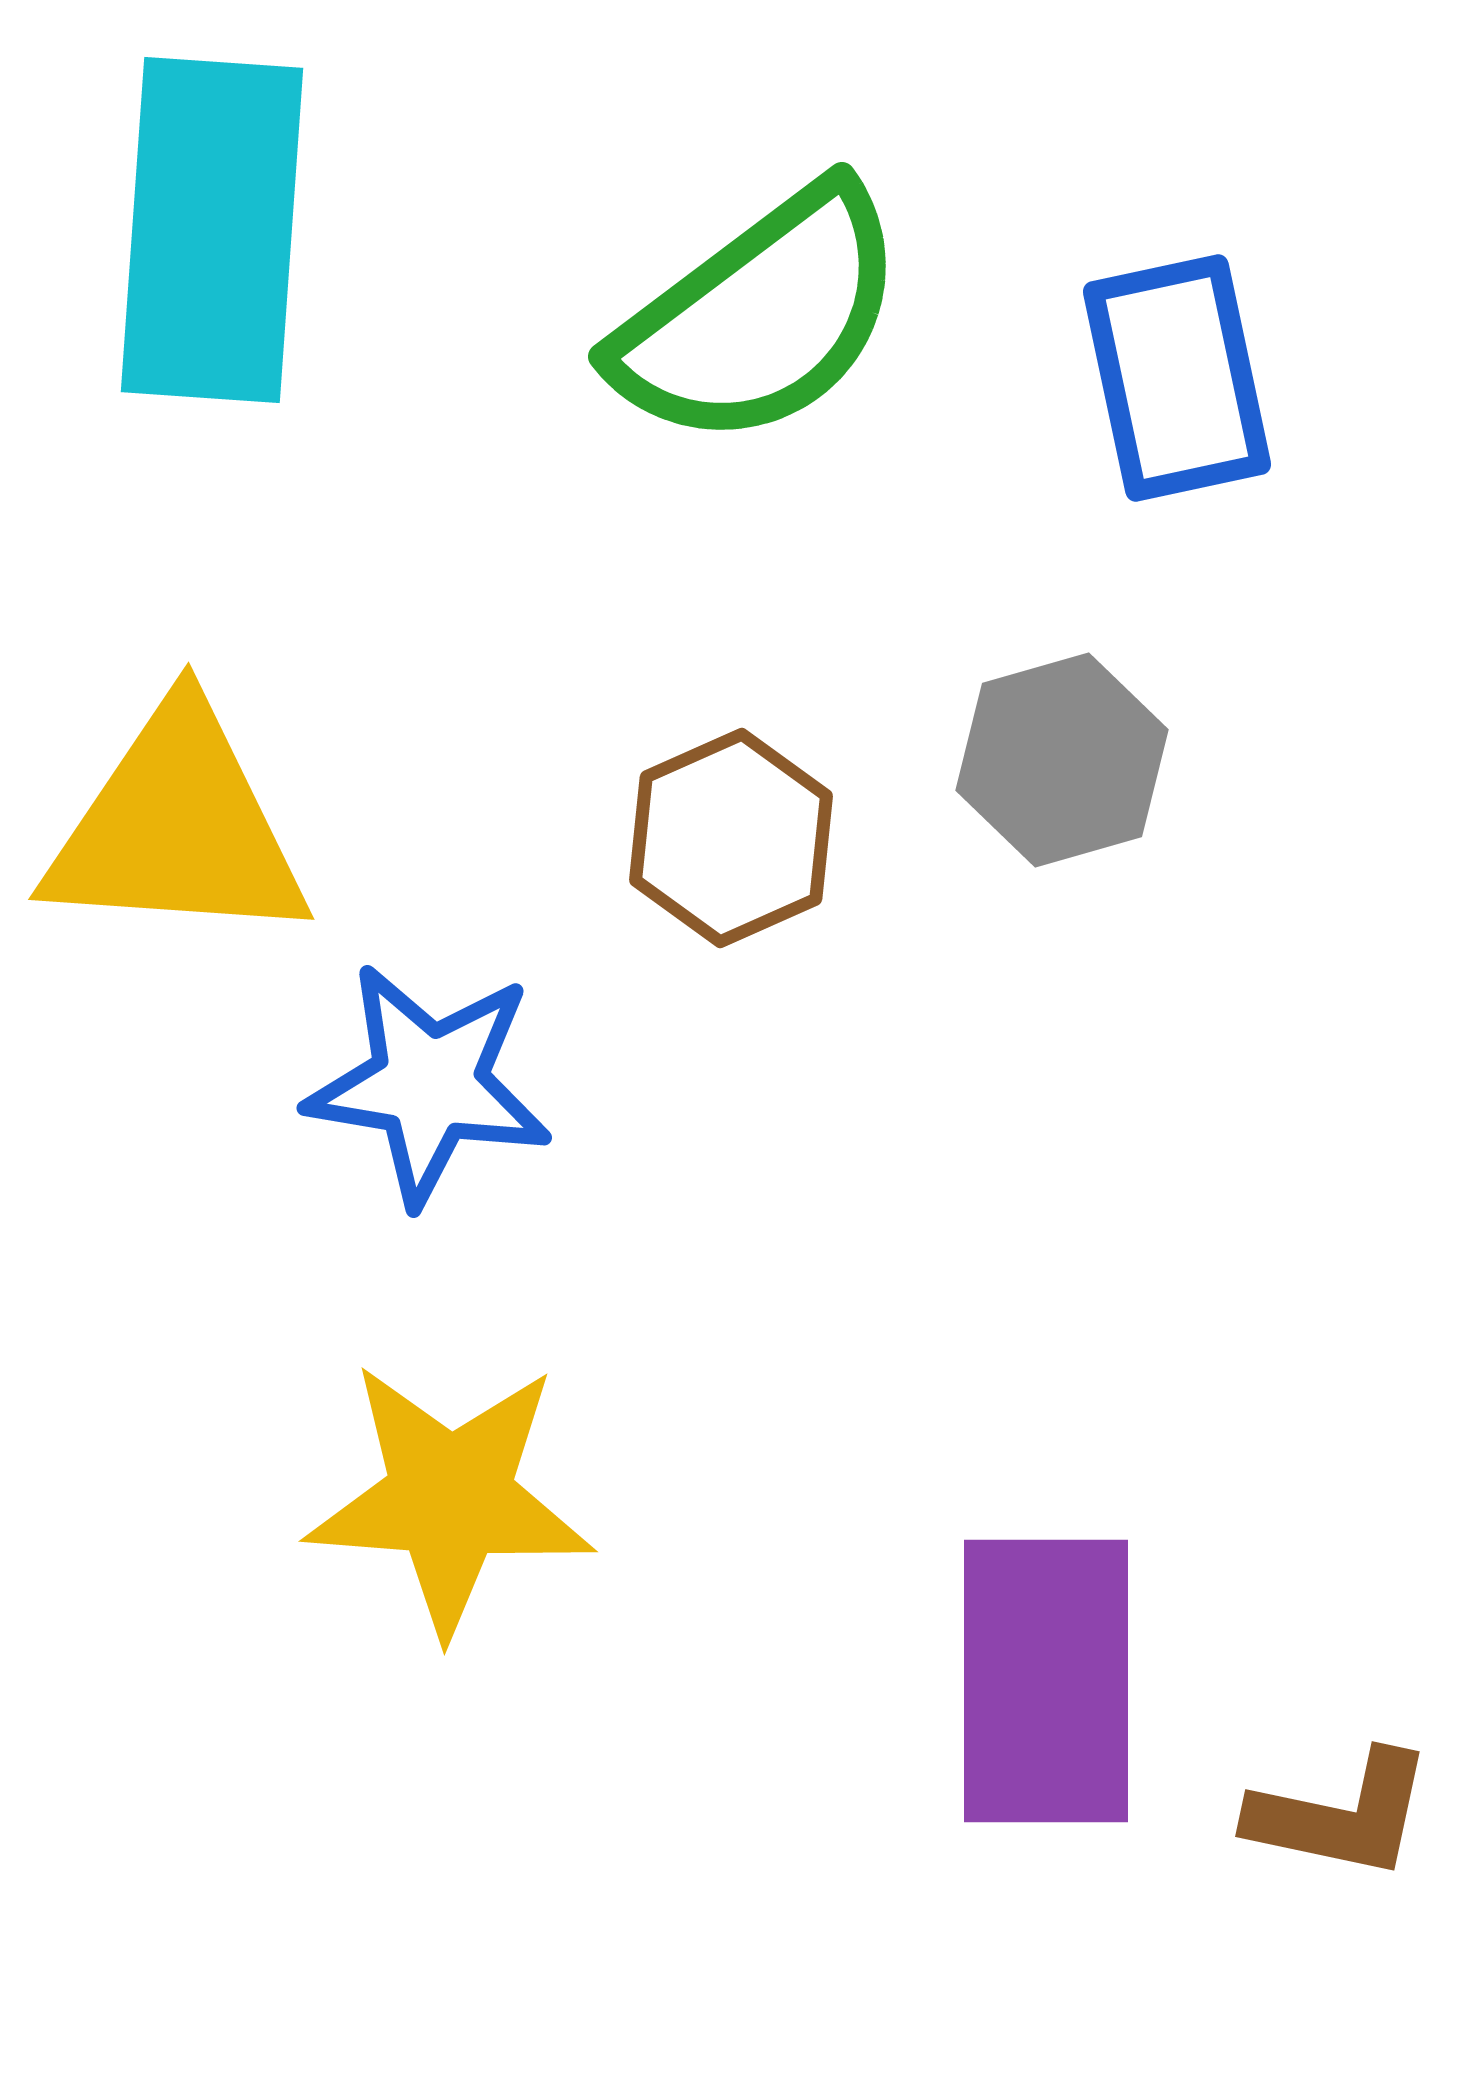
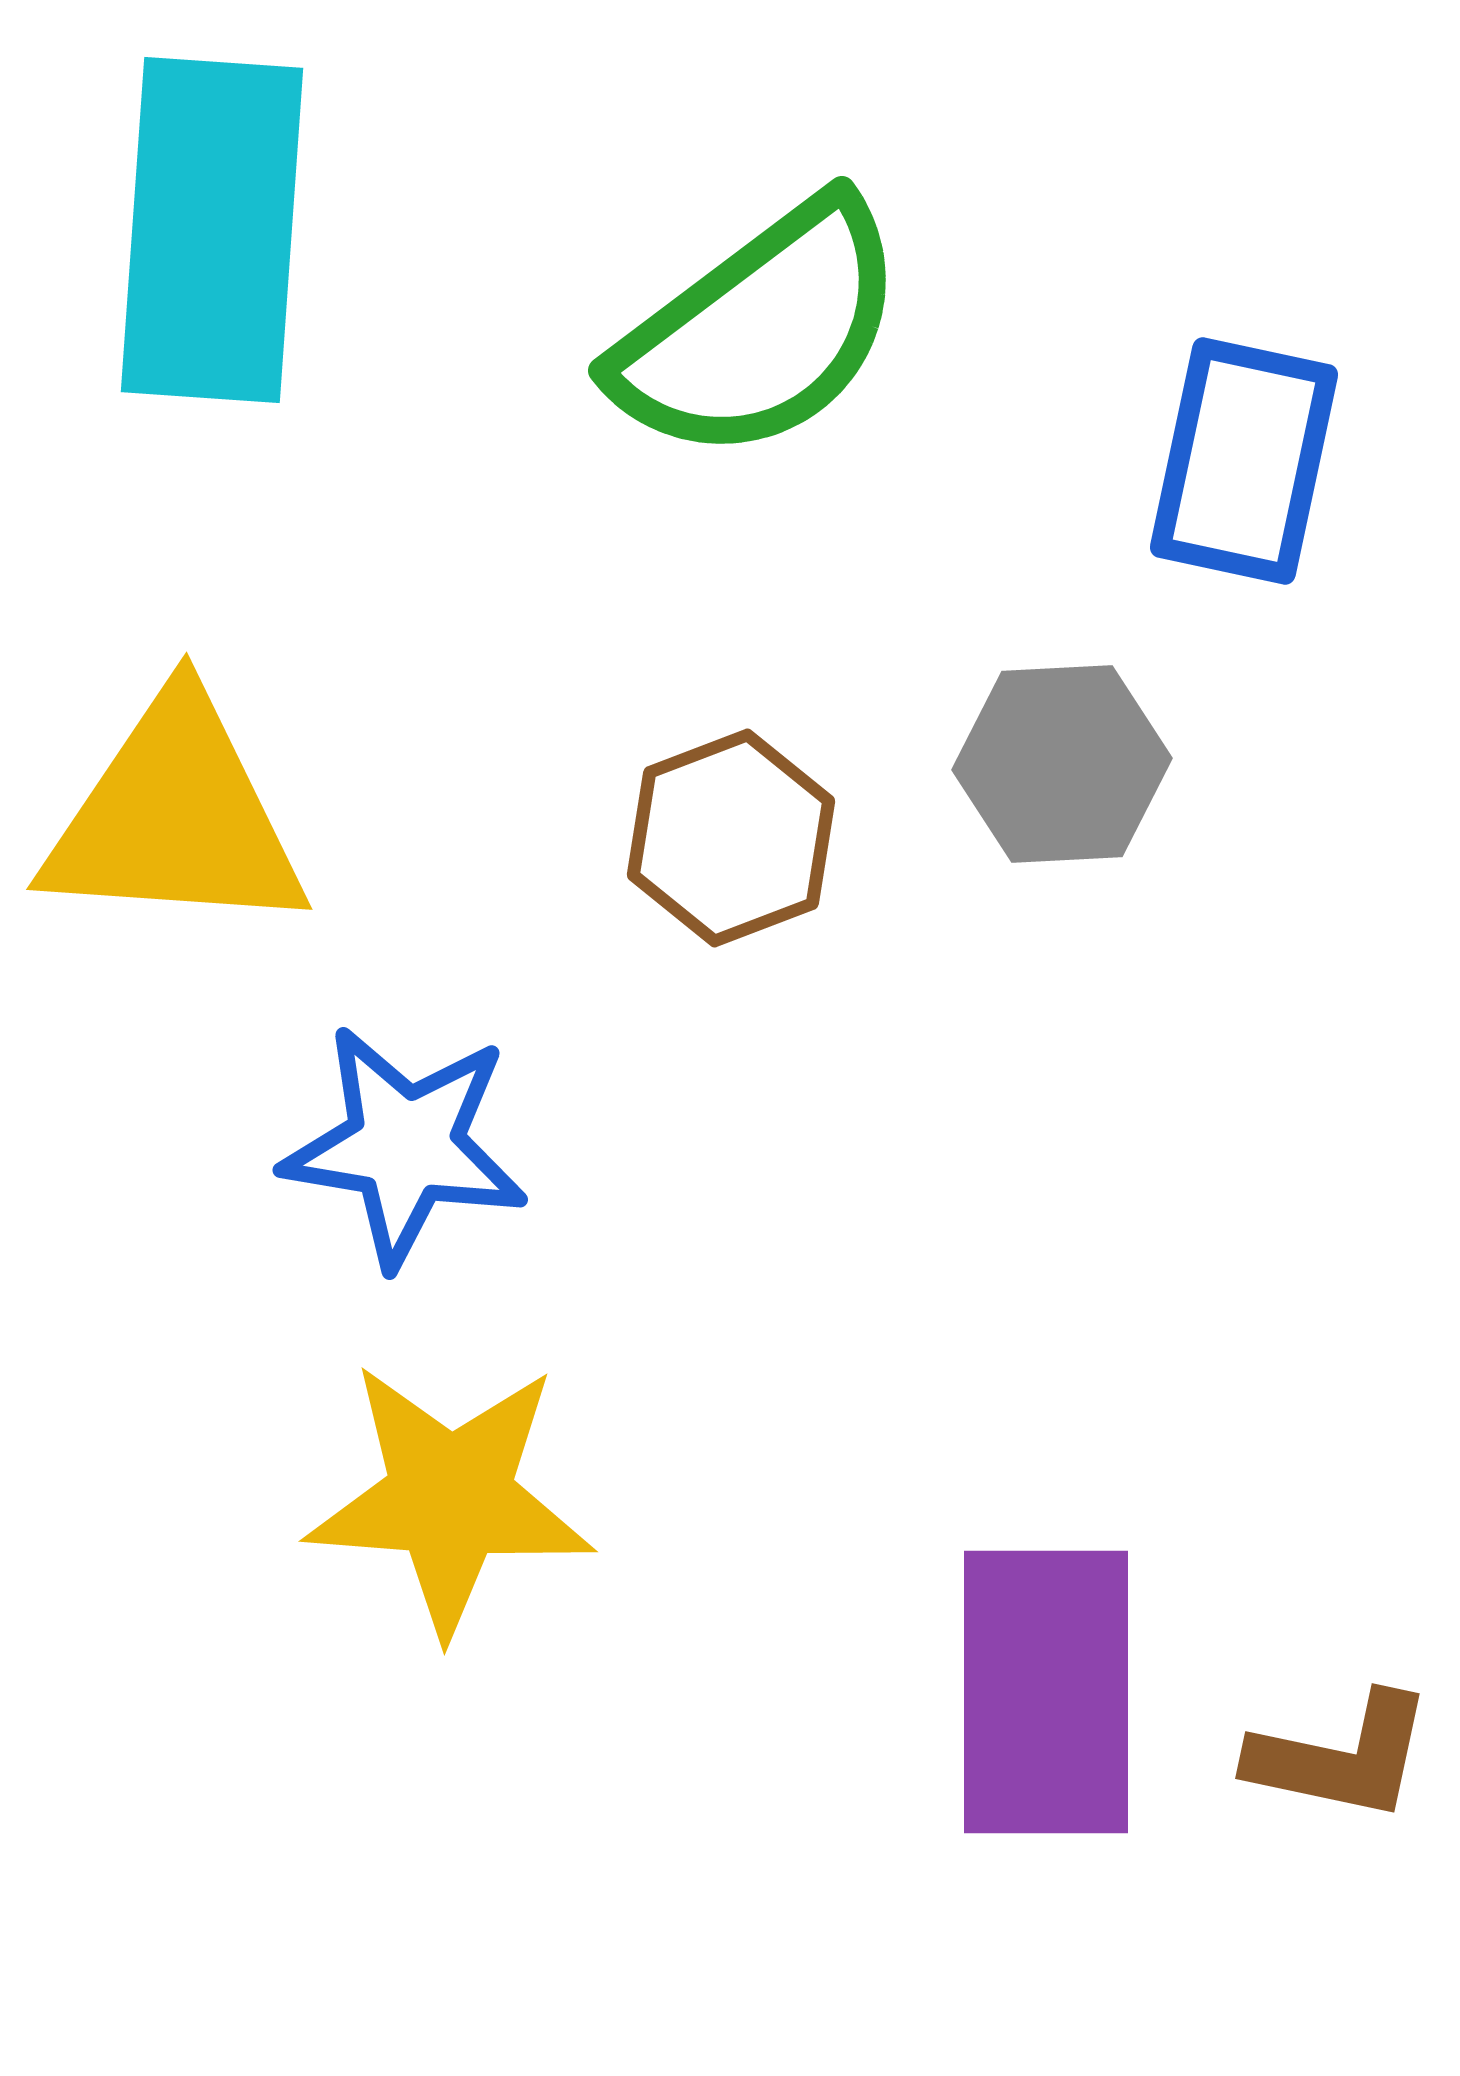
green semicircle: moved 14 px down
blue rectangle: moved 67 px right, 83 px down; rotated 24 degrees clockwise
gray hexagon: moved 4 px down; rotated 13 degrees clockwise
yellow triangle: moved 2 px left, 10 px up
brown hexagon: rotated 3 degrees clockwise
blue star: moved 24 px left, 62 px down
purple rectangle: moved 11 px down
brown L-shape: moved 58 px up
